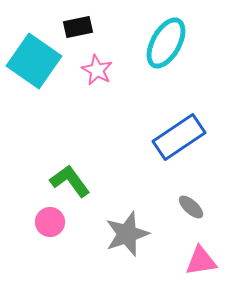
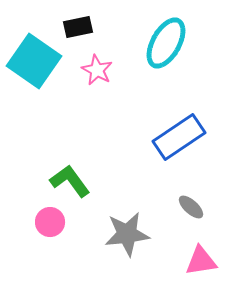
gray star: rotated 12 degrees clockwise
